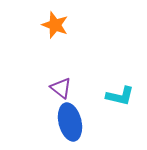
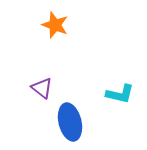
purple triangle: moved 19 px left
cyan L-shape: moved 2 px up
